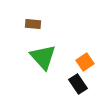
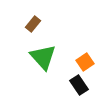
brown rectangle: rotated 56 degrees counterclockwise
black rectangle: moved 1 px right, 1 px down
